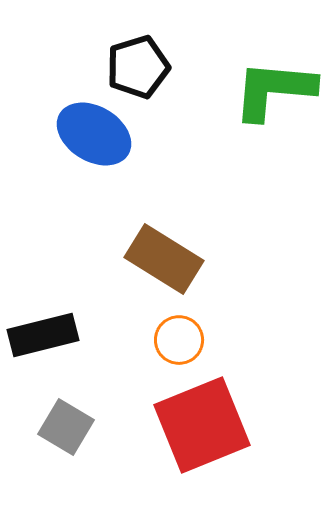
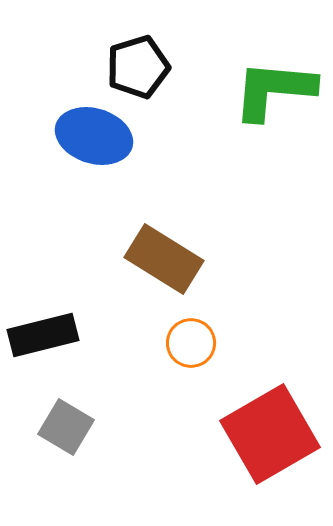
blue ellipse: moved 2 px down; rotated 14 degrees counterclockwise
orange circle: moved 12 px right, 3 px down
red square: moved 68 px right, 9 px down; rotated 8 degrees counterclockwise
